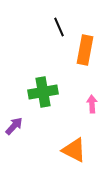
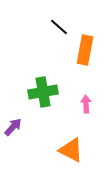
black line: rotated 24 degrees counterclockwise
pink arrow: moved 6 px left
purple arrow: moved 1 px left, 1 px down
orange triangle: moved 3 px left
